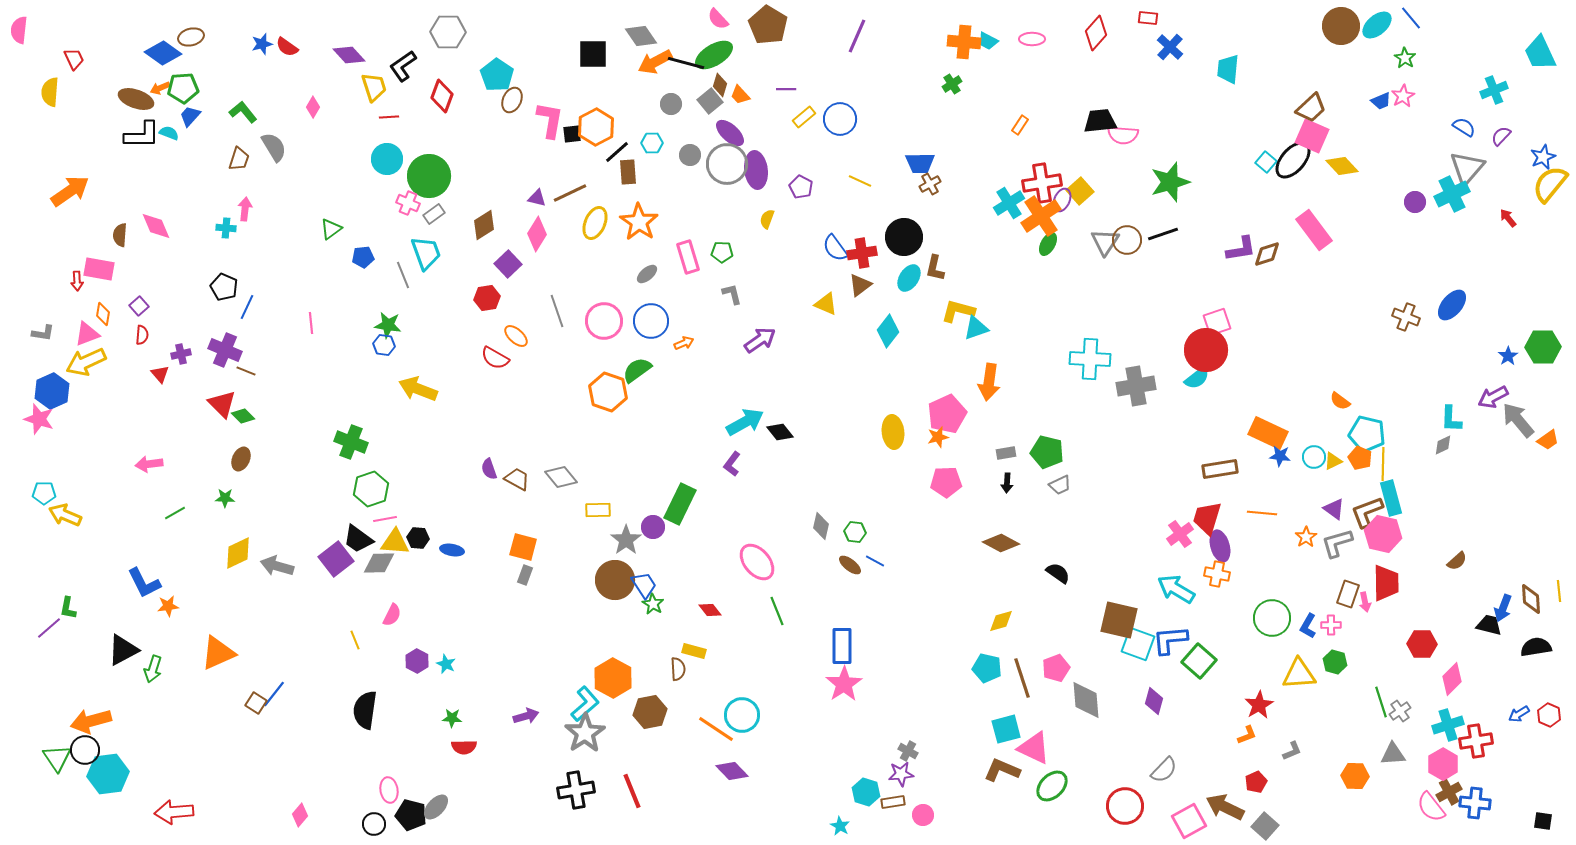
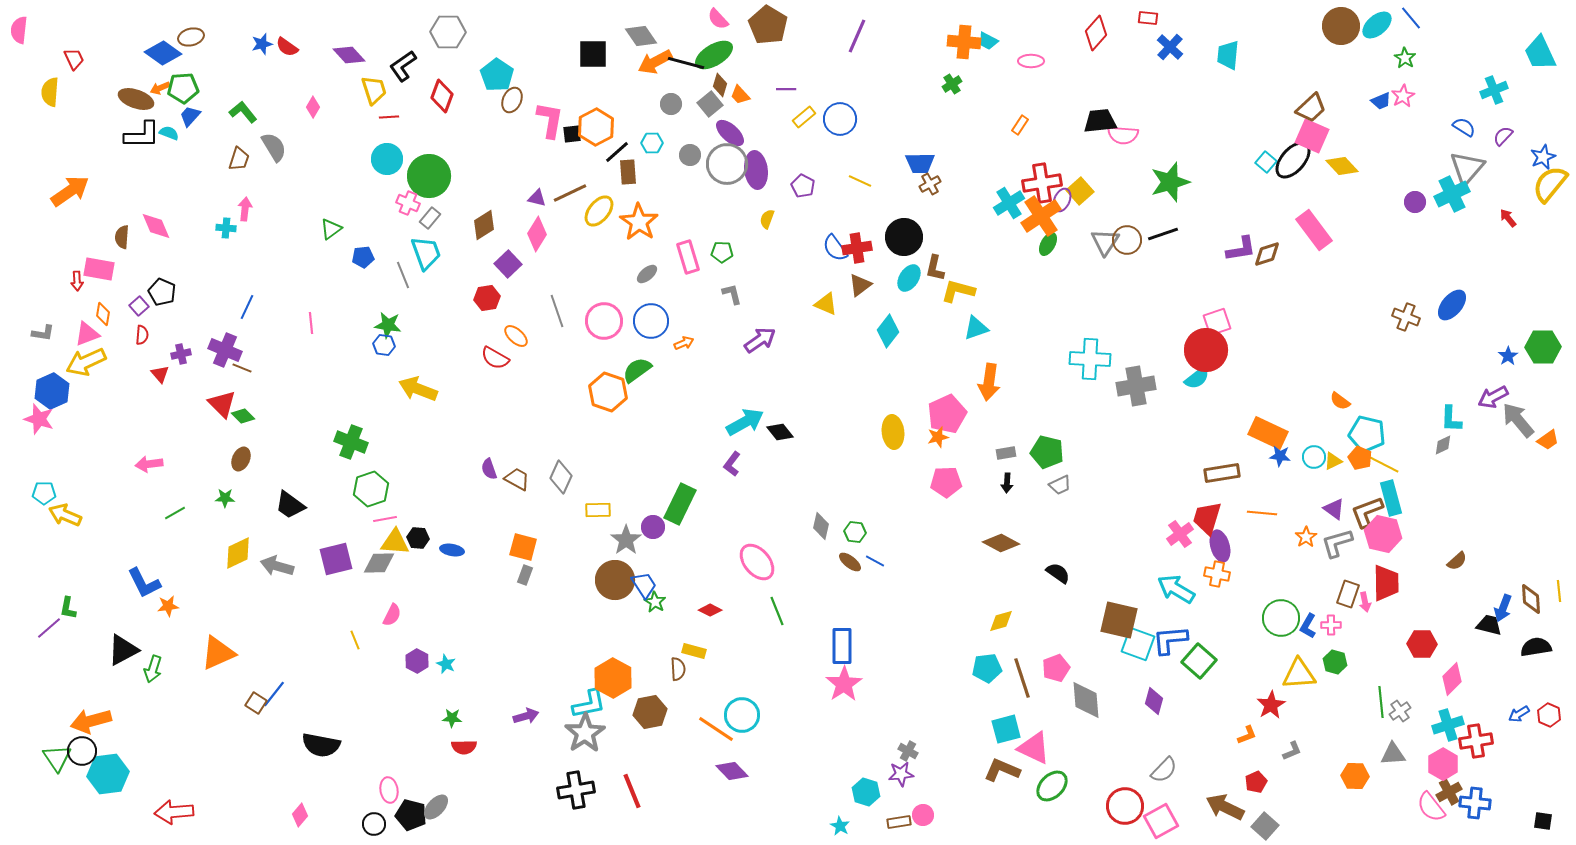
pink ellipse at (1032, 39): moved 1 px left, 22 px down
cyan trapezoid at (1228, 69): moved 14 px up
yellow trapezoid at (374, 87): moved 3 px down
gray square at (710, 101): moved 3 px down
purple semicircle at (1501, 136): moved 2 px right
purple pentagon at (801, 187): moved 2 px right, 1 px up
gray rectangle at (434, 214): moved 4 px left, 4 px down; rotated 15 degrees counterclockwise
yellow ellipse at (595, 223): moved 4 px right, 12 px up; rotated 16 degrees clockwise
brown semicircle at (120, 235): moved 2 px right, 2 px down
red cross at (862, 253): moved 5 px left, 5 px up
black pentagon at (224, 287): moved 62 px left, 5 px down
yellow L-shape at (958, 311): moved 20 px up
brown line at (246, 371): moved 4 px left, 3 px up
yellow line at (1383, 464): rotated 64 degrees counterclockwise
brown rectangle at (1220, 469): moved 2 px right, 4 px down
gray diamond at (561, 477): rotated 64 degrees clockwise
black trapezoid at (358, 539): moved 68 px left, 34 px up
purple square at (336, 559): rotated 24 degrees clockwise
brown ellipse at (850, 565): moved 3 px up
green star at (653, 604): moved 2 px right, 2 px up
red diamond at (710, 610): rotated 25 degrees counterclockwise
green circle at (1272, 618): moved 9 px right
cyan pentagon at (987, 668): rotated 20 degrees counterclockwise
green line at (1381, 702): rotated 12 degrees clockwise
cyan L-shape at (585, 704): moved 4 px right; rotated 30 degrees clockwise
red star at (1259, 705): moved 12 px right
black semicircle at (365, 710): moved 44 px left, 35 px down; rotated 87 degrees counterclockwise
black circle at (85, 750): moved 3 px left, 1 px down
brown rectangle at (893, 802): moved 6 px right, 20 px down
pink square at (1189, 821): moved 28 px left
